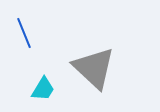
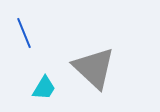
cyan trapezoid: moved 1 px right, 1 px up
